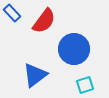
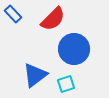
blue rectangle: moved 1 px right, 1 px down
red semicircle: moved 9 px right, 2 px up; rotated 8 degrees clockwise
cyan square: moved 19 px left, 1 px up
